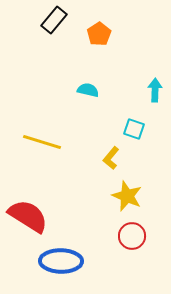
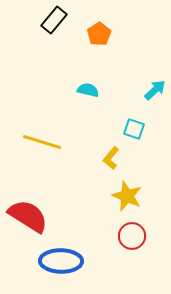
cyan arrow: rotated 45 degrees clockwise
